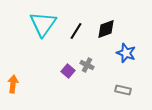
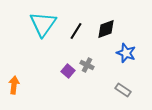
orange arrow: moved 1 px right, 1 px down
gray rectangle: rotated 21 degrees clockwise
